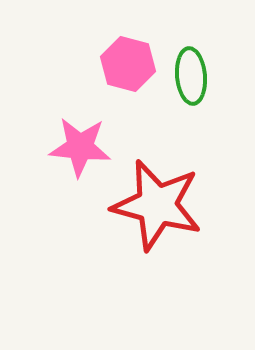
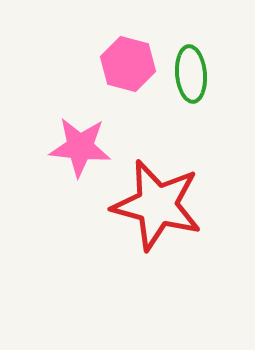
green ellipse: moved 2 px up
